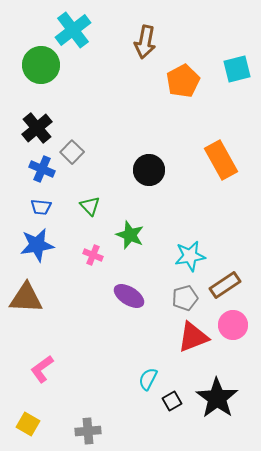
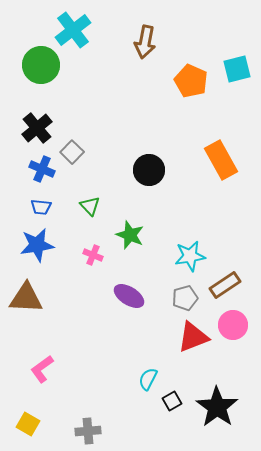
orange pentagon: moved 8 px right; rotated 20 degrees counterclockwise
black star: moved 9 px down
